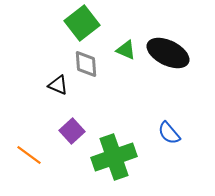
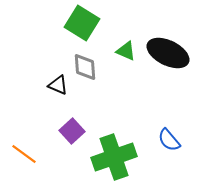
green square: rotated 20 degrees counterclockwise
green triangle: moved 1 px down
gray diamond: moved 1 px left, 3 px down
blue semicircle: moved 7 px down
orange line: moved 5 px left, 1 px up
